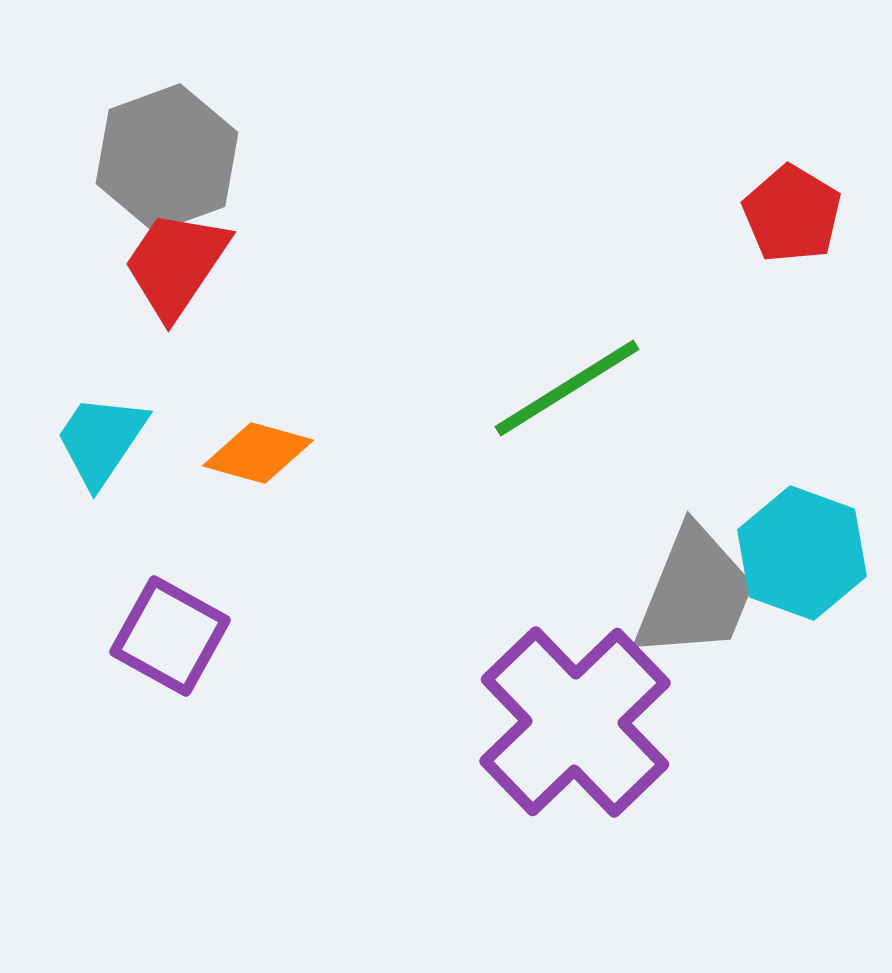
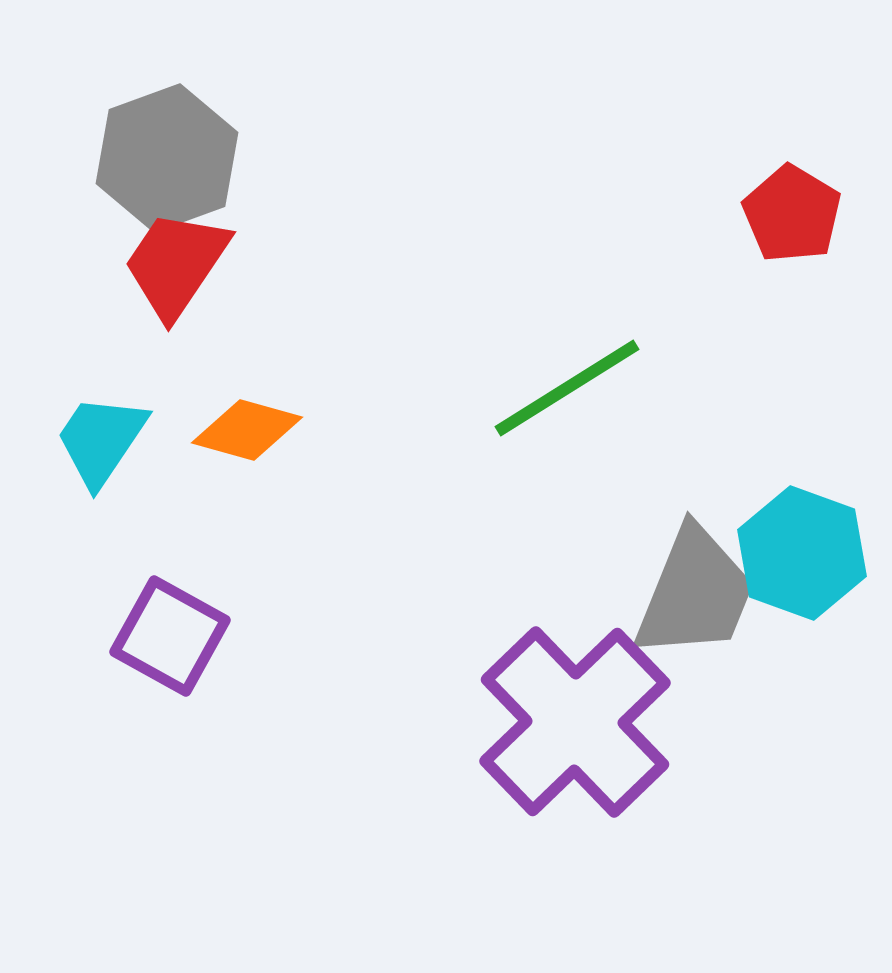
orange diamond: moved 11 px left, 23 px up
